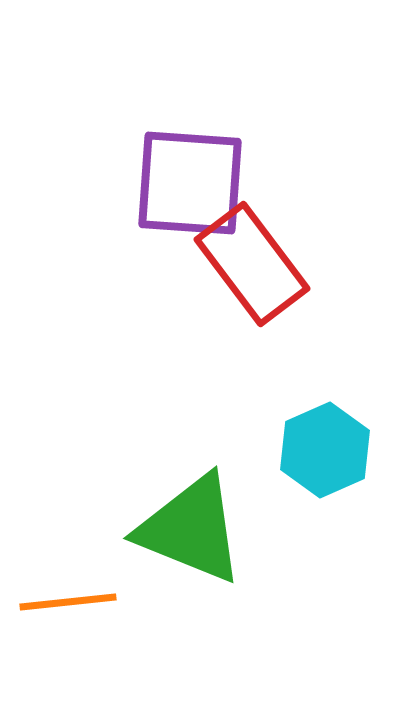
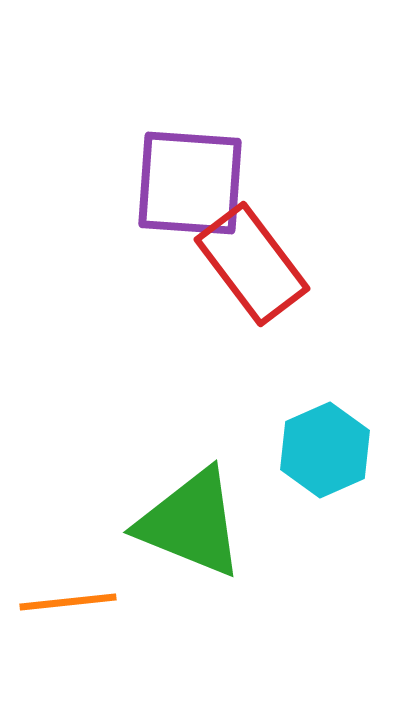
green triangle: moved 6 px up
